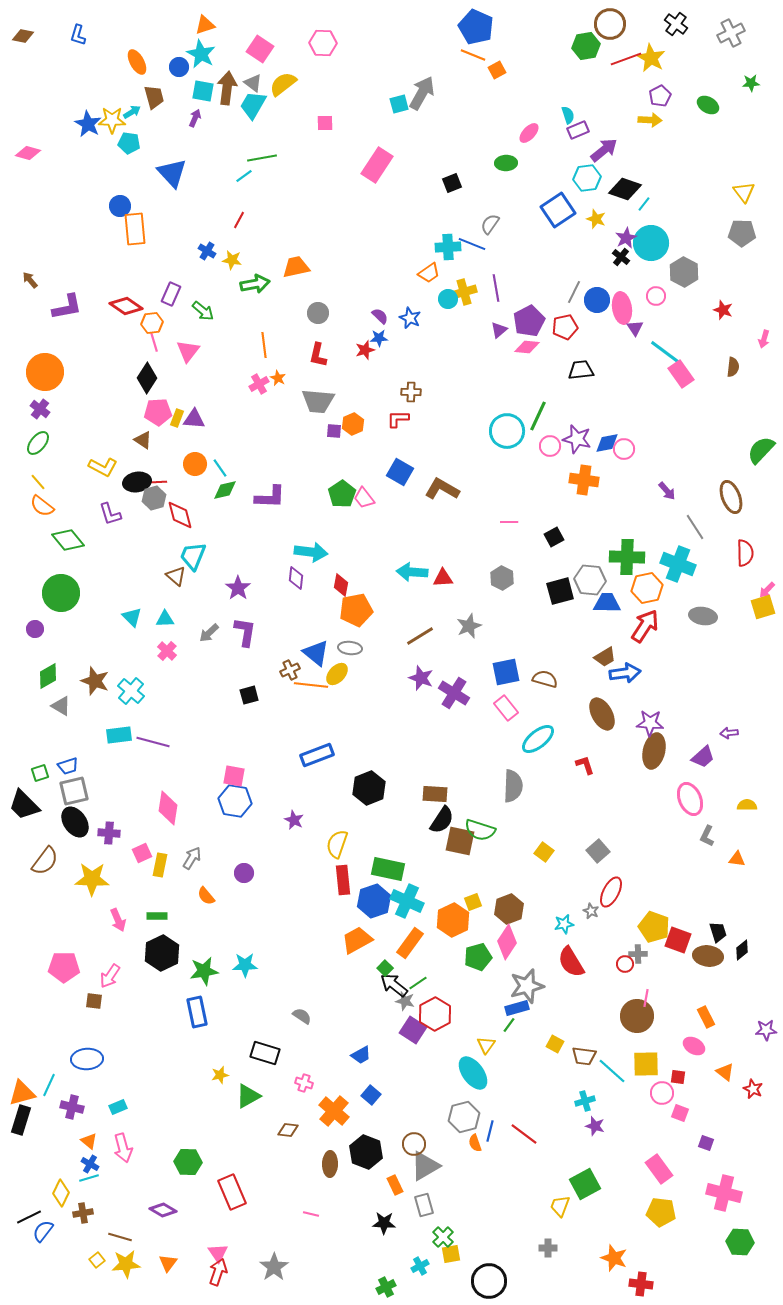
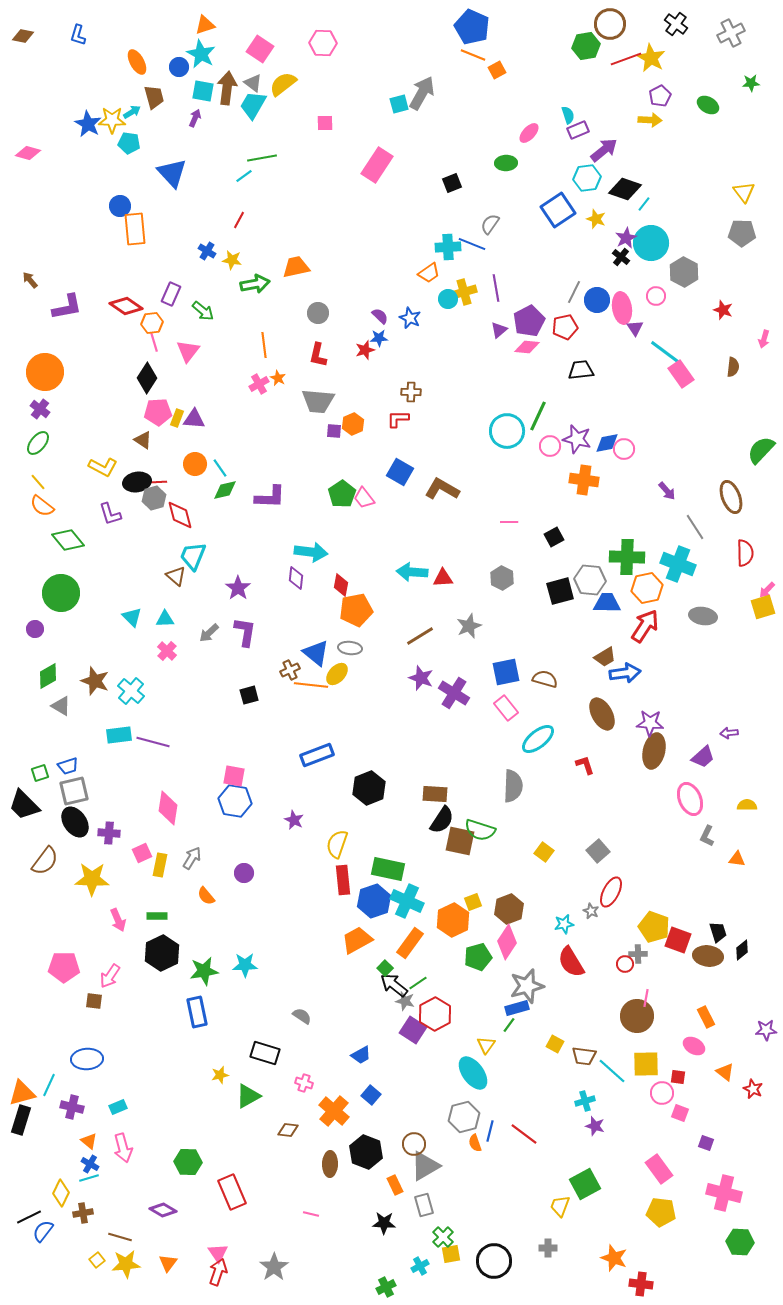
blue pentagon at (476, 27): moved 4 px left
black circle at (489, 1281): moved 5 px right, 20 px up
